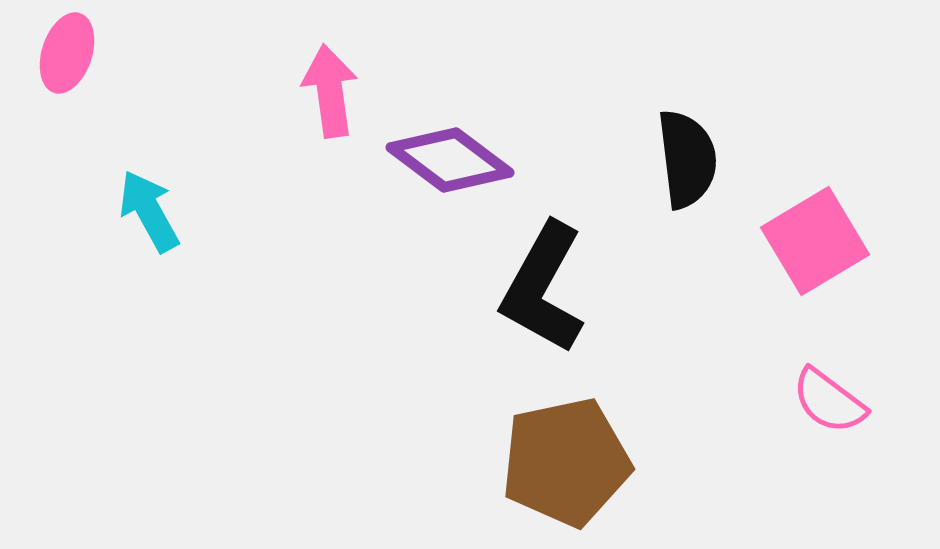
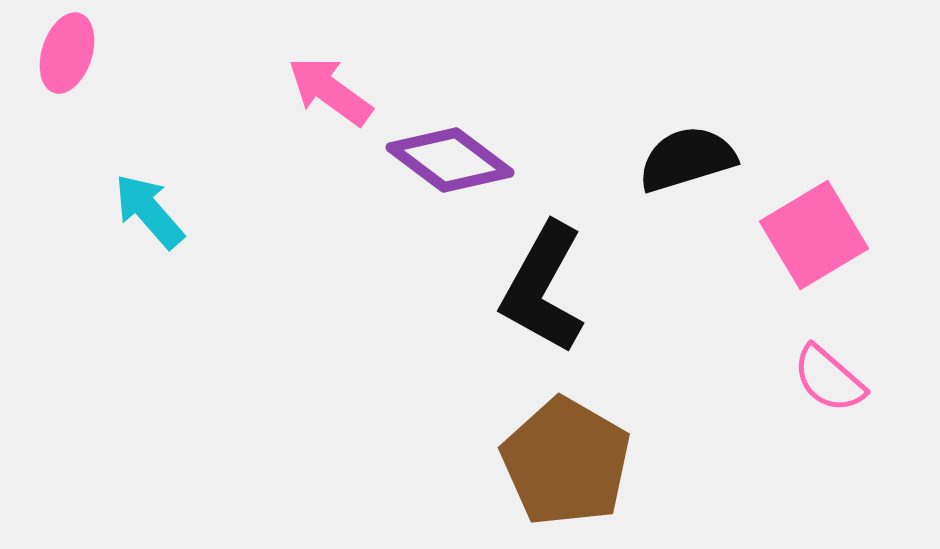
pink arrow: rotated 46 degrees counterclockwise
black semicircle: rotated 100 degrees counterclockwise
cyan arrow: rotated 12 degrees counterclockwise
pink square: moved 1 px left, 6 px up
pink semicircle: moved 22 px up; rotated 4 degrees clockwise
brown pentagon: rotated 30 degrees counterclockwise
